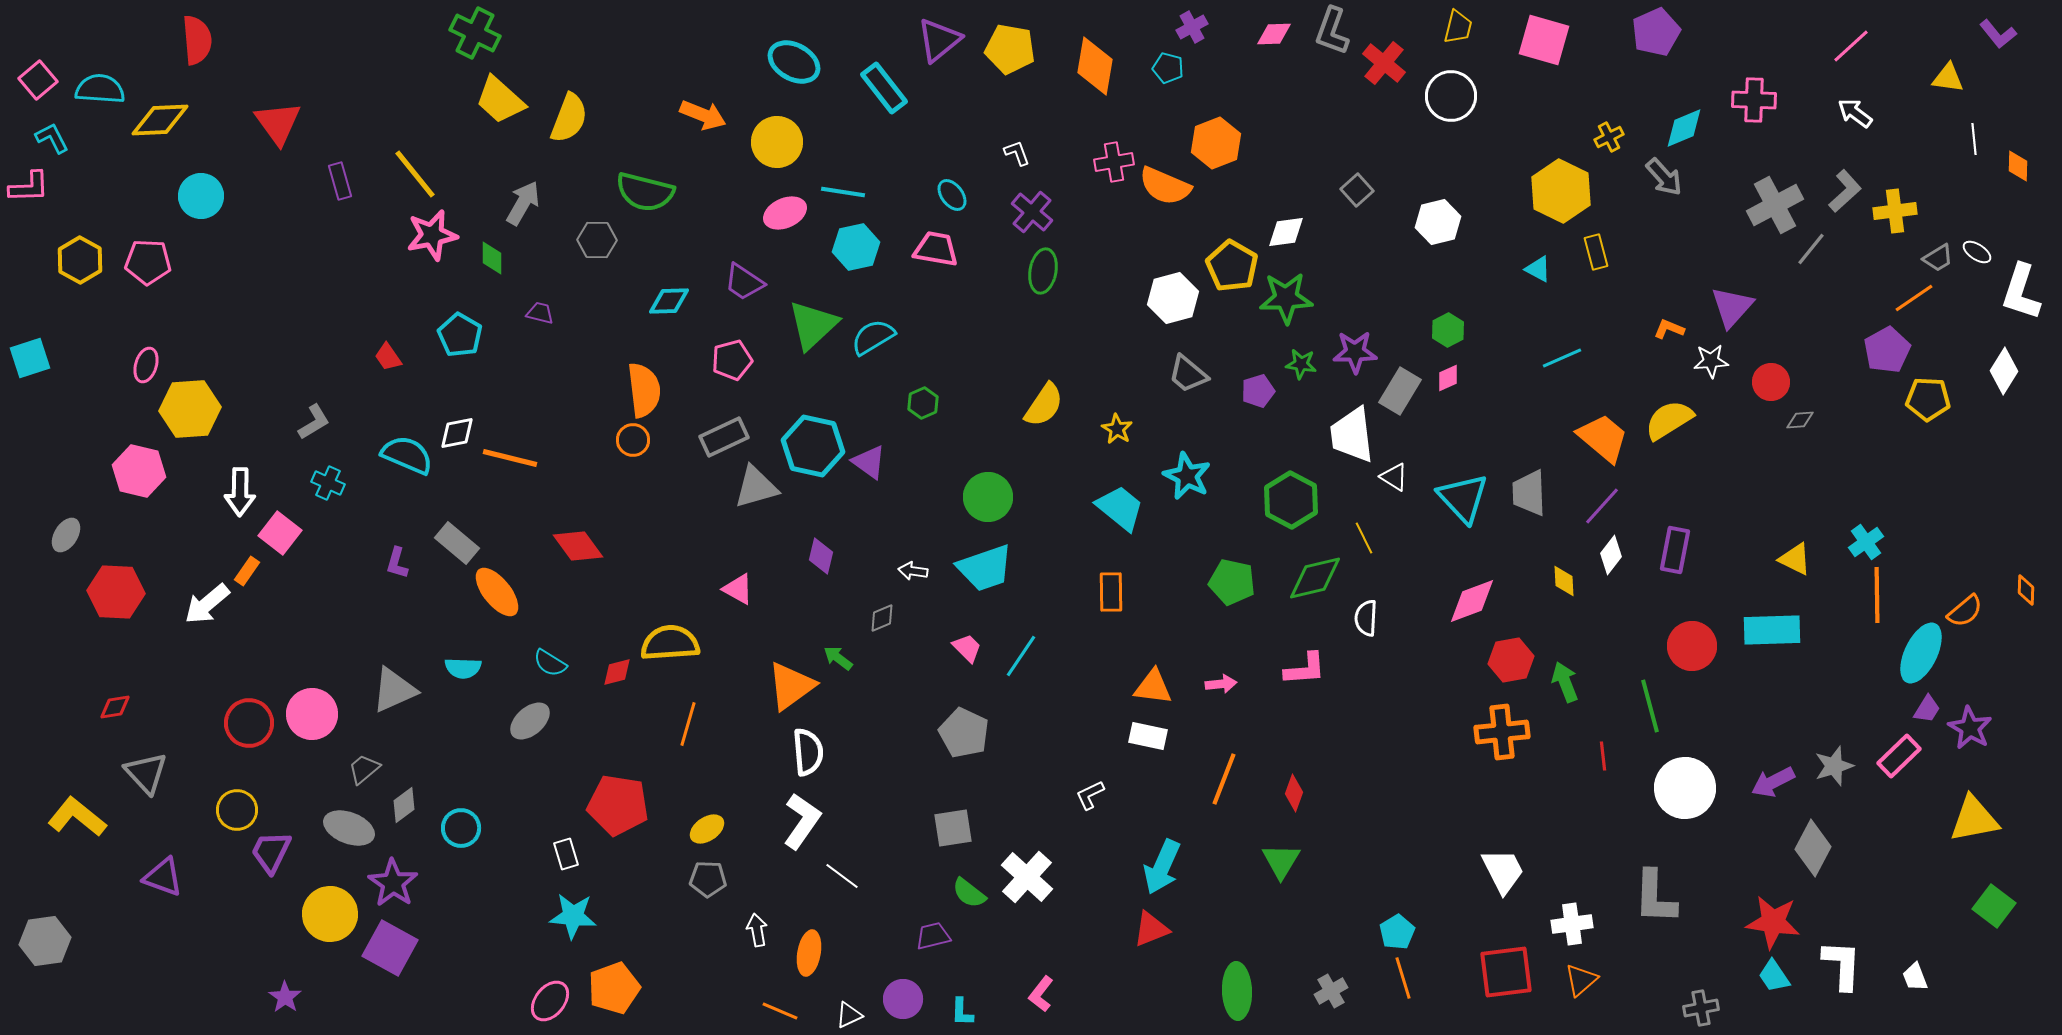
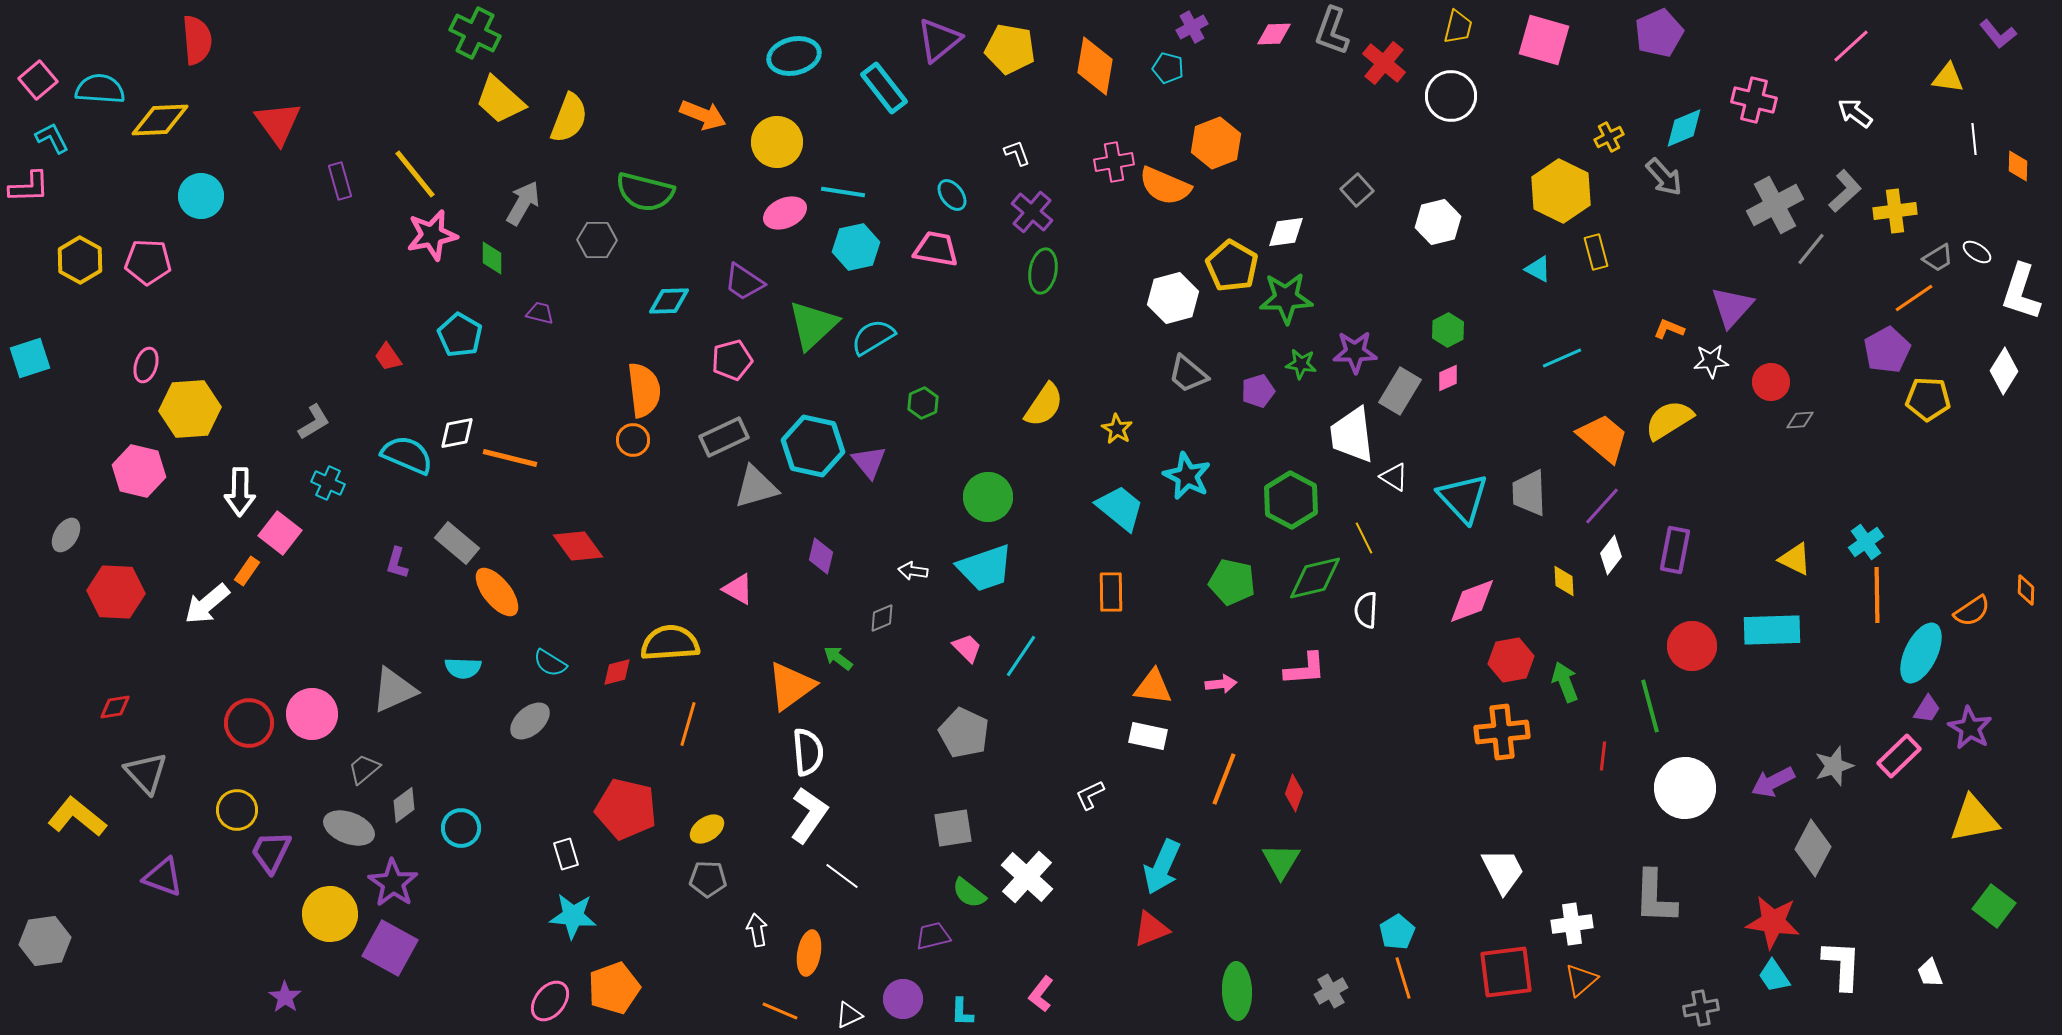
purple pentagon at (1656, 32): moved 3 px right, 1 px down
cyan ellipse at (794, 62): moved 6 px up; rotated 42 degrees counterclockwise
pink cross at (1754, 100): rotated 12 degrees clockwise
purple triangle at (869, 462): rotated 15 degrees clockwise
orange semicircle at (1965, 611): moved 7 px right; rotated 6 degrees clockwise
white semicircle at (1366, 618): moved 8 px up
red line at (1603, 756): rotated 12 degrees clockwise
red pentagon at (618, 805): moved 8 px right, 4 px down; rotated 4 degrees clockwise
white L-shape at (802, 821): moved 7 px right, 6 px up
white trapezoid at (1915, 977): moved 15 px right, 4 px up
